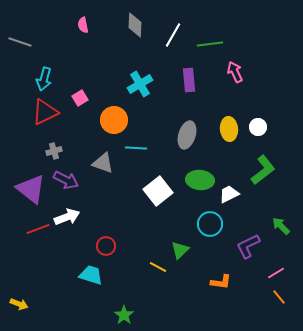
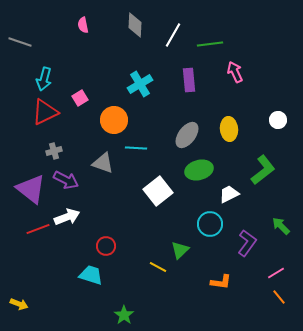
white circle: moved 20 px right, 7 px up
gray ellipse: rotated 20 degrees clockwise
green ellipse: moved 1 px left, 10 px up; rotated 20 degrees counterclockwise
purple L-shape: moved 1 px left, 3 px up; rotated 152 degrees clockwise
